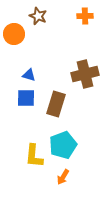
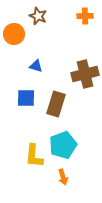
blue triangle: moved 7 px right, 9 px up
orange arrow: rotated 49 degrees counterclockwise
